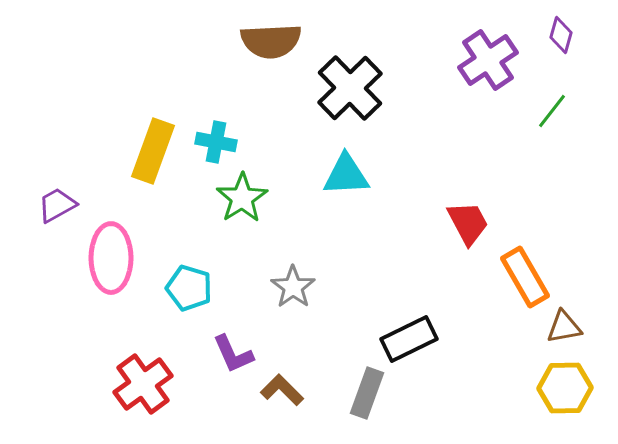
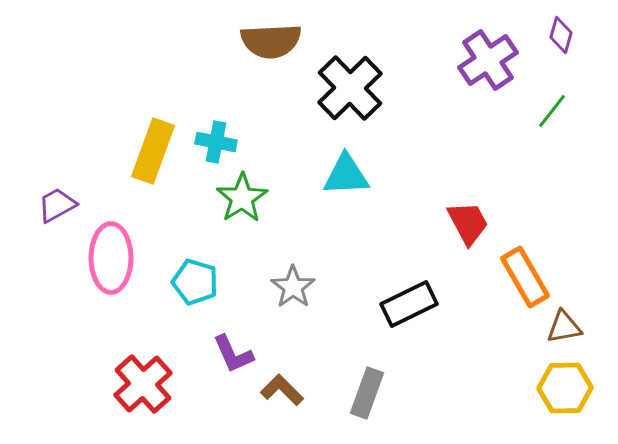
cyan pentagon: moved 6 px right, 6 px up
black rectangle: moved 35 px up
red cross: rotated 6 degrees counterclockwise
